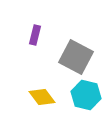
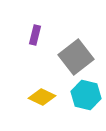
gray square: rotated 24 degrees clockwise
yellow diamond: rotated 28 degrees counterclockwise
